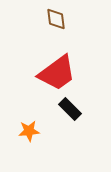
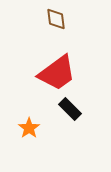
orange star: moved 3 px up; rotated 30 degrees counterclockwise
